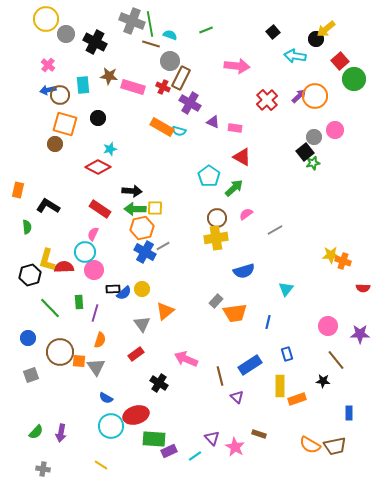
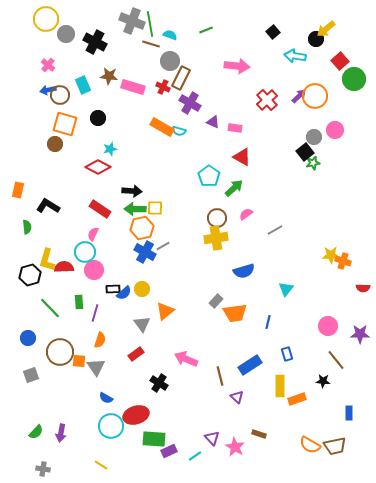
cyan rectangle at (83, 85): rotated 18 degrees counterclockwise
